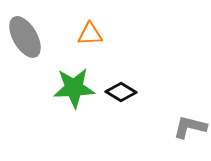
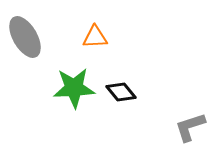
orange triangle: moved 5 px right, 3 px down
black diamond: rotated 20 degrees clockwise
gray L-shape: rotated 32 degrees counterclockwise
